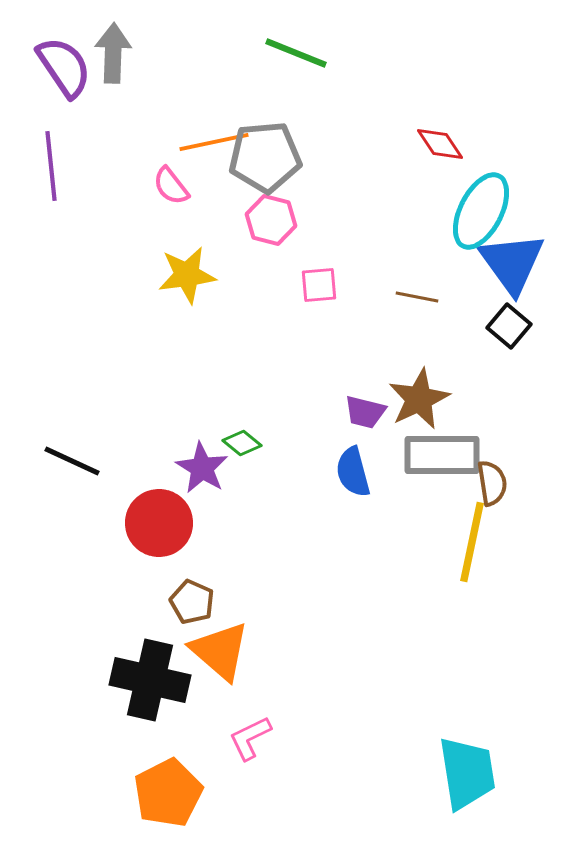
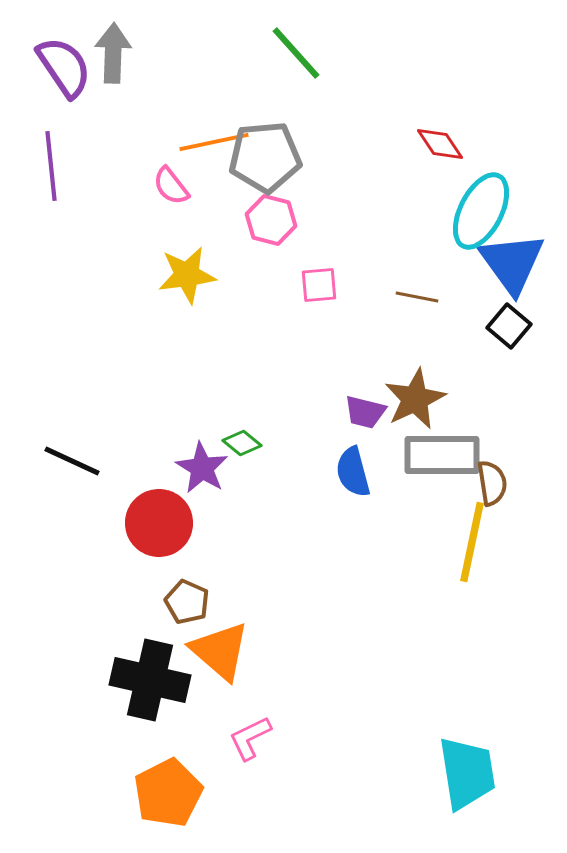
green line: rotated 26 degrees clockwise
brown star: moved 4 px left
brown pentagon: moved 5 px left
